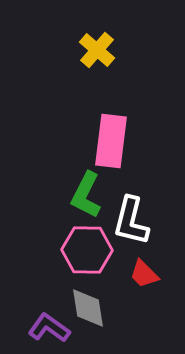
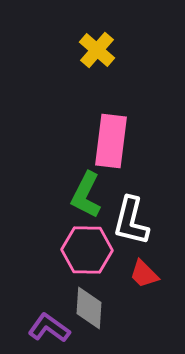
gray diamond: moved 1 px right; rotated 12 degrees clockwise
